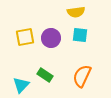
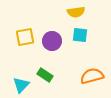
purple circle: moved 1 px right, 3 px down
orange semicircle: moved 10 px right; rotated 50 degrees clockwise
